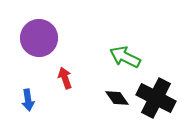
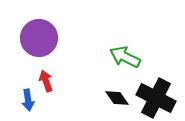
red arrow: moved 19 px left, 3 px down
